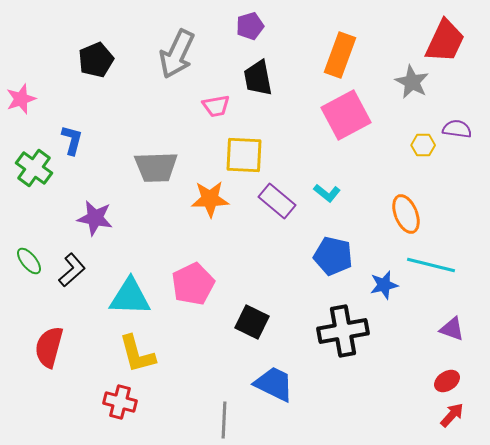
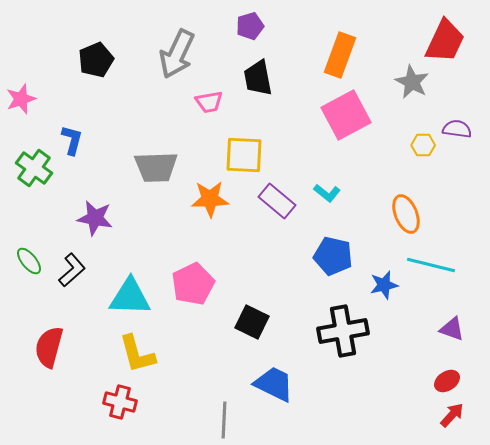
pink trapezoid: moved 7 px left, 4 px up
